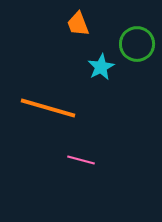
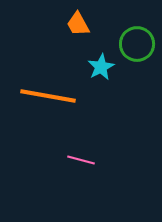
orange trapezoid: rotated 8 degrees counterclockwise
orange line: moved 12 px up; rotated 6 degrees counterclockwise
